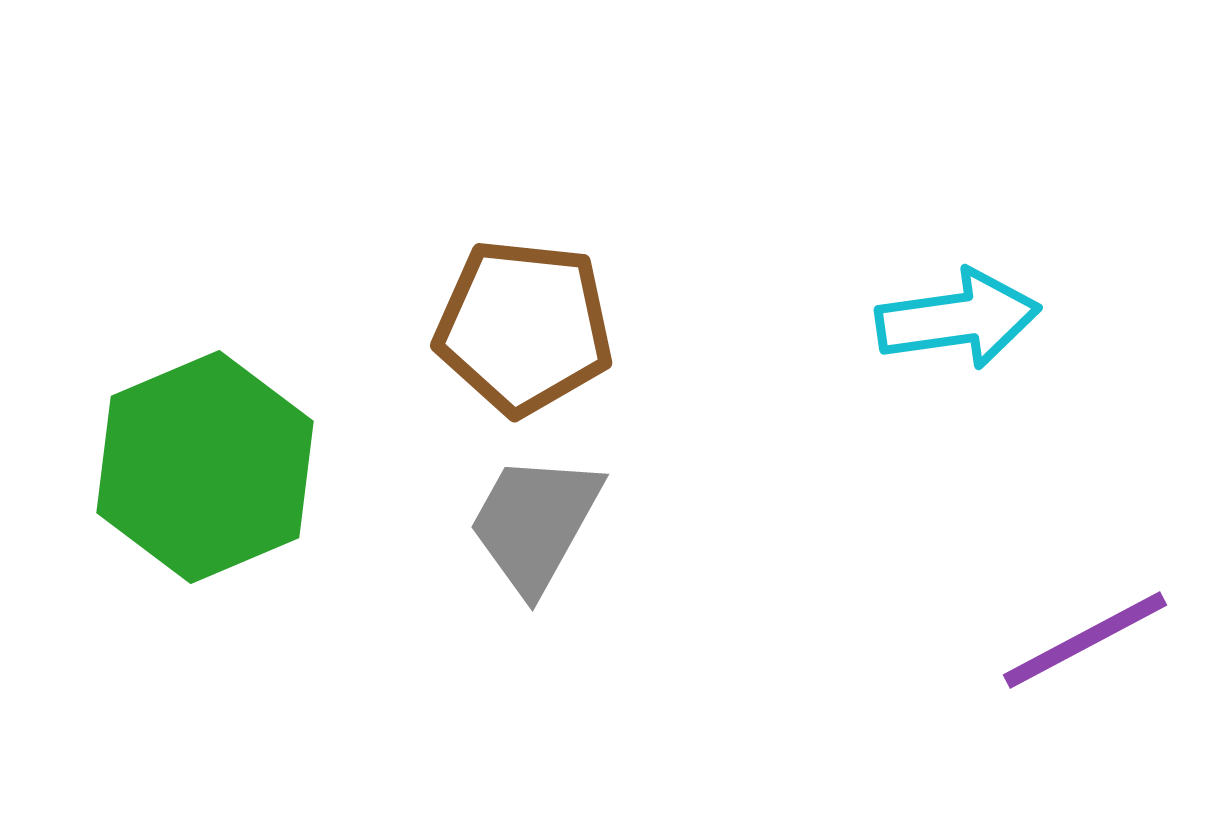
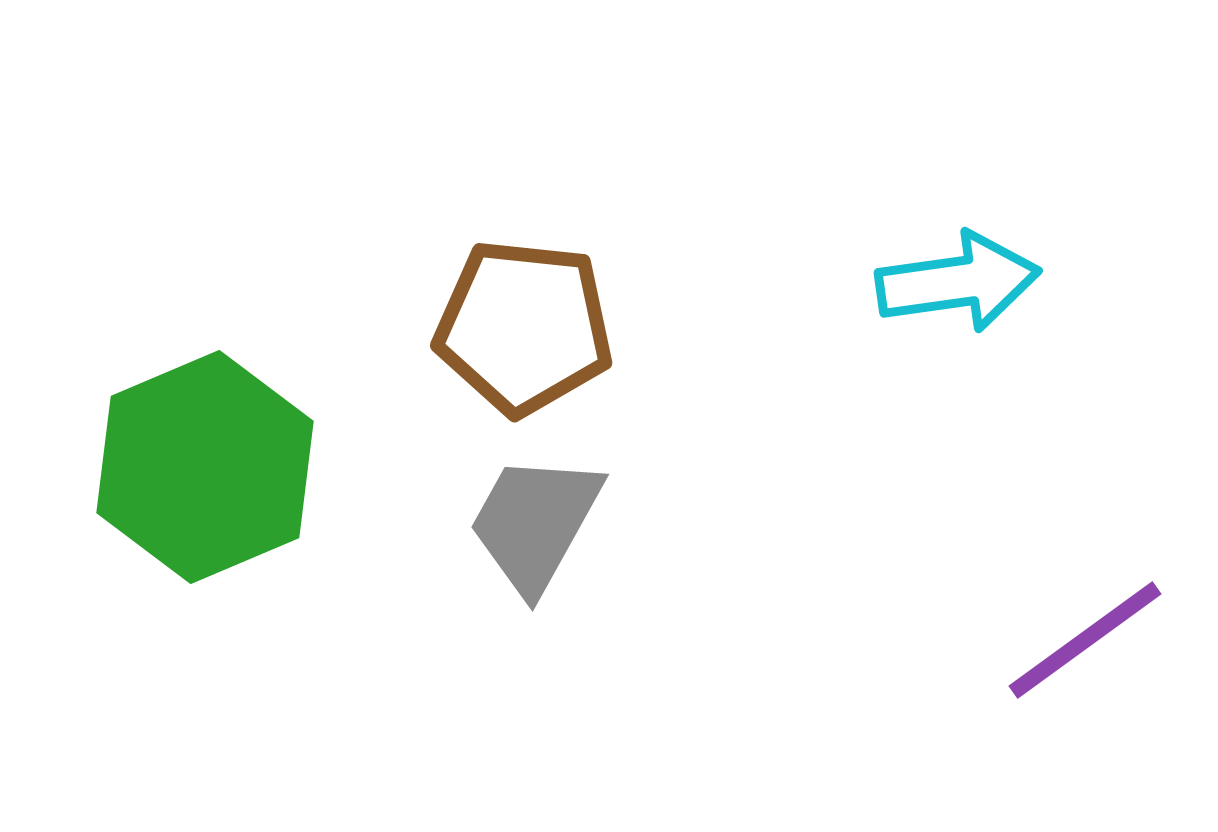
cyan arrow: moved 37 px up
purple line: rotated 8 degrees counterclockwise
